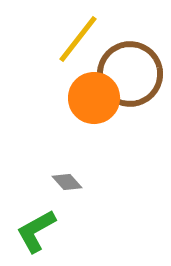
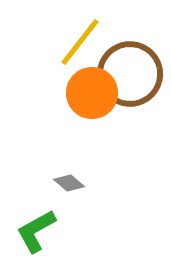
yellow line: moved 2 px right, 3 px down
orange circle: moved 2 px left, 5 px up
gray diamond: moved 2 px right, 1 px down; rotated 8 degrees counterclockwise
